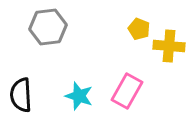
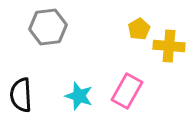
yellow pentagon: rotated 20 degrees clockwise
